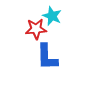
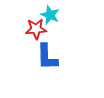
cyan star: moved 2 px left, 1 px up
